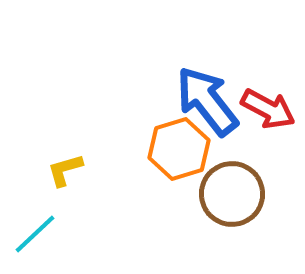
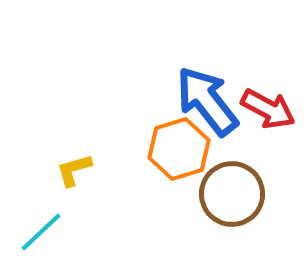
yellow L-shape: moved 9 px right
cyan line: moved 6 px right, 2 px up
